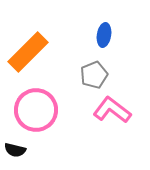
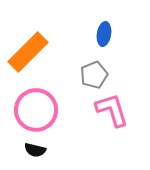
blue ellipse: moved 1 px up
pink L-shape: rotated 36 degrees clockwise
black semicircle: moved 20 px right
